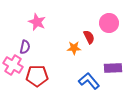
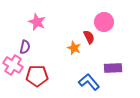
pink circle: moved 5 px left, 1 px up
orange star: rotated 24 degrees clockwise
blue L-shape: moved 1 px down
